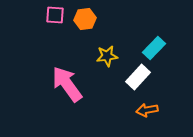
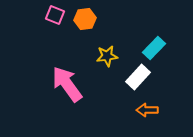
pink square: rotated 18 degrees clockwise
orange arrow: rotated 10 degrees clockwise
